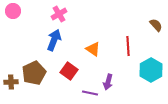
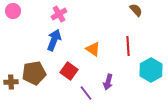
brown semicircle: moved 20 px left, 15 px up
brown pentagon: rotated 15 degrees clockwise
purple line: moved 4 px left; rotated 42 degrees clockwise
